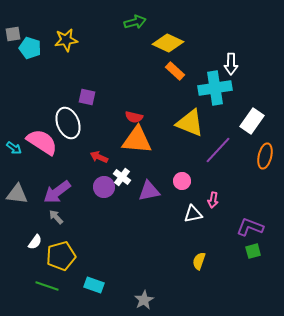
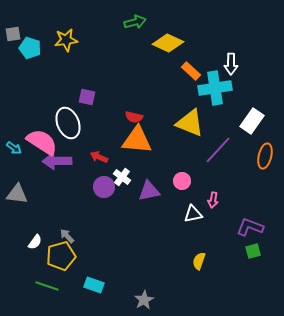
orange rectangle: moved 16 px right
purple arrow: moved 31 px up; rotated 36 degrees clockwise
gray arrow: moved 11 px right, 19 px down
